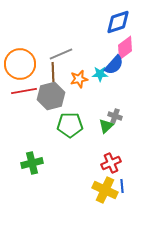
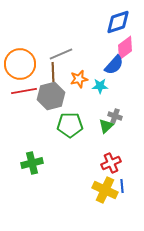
cyan star: moved 12 px down
